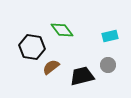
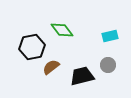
black hexagon: rotated 20 degrees counterclockwise
